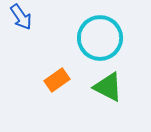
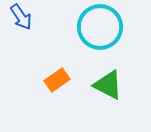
cyan circle: moved 11 px up
green triangle: moved 2 px up
